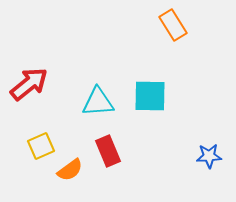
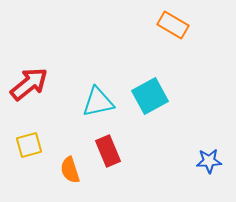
orange rectangle: rotated 28 degrees counterclockwise
cyan square: rotated 30 degrees counterclockwise
cyan triangle: rotated 8 degrees counterclockwise
yellow square: moved 12 px left, 1 px up; rotated 8 degrees clockwise
blue star: moved 5 px down
orange semicircle: rotated 108 degrees clockwise
